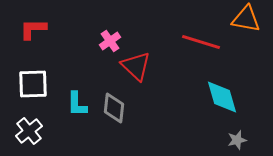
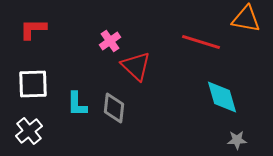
gray star: rotated 12 degrees clockwise
